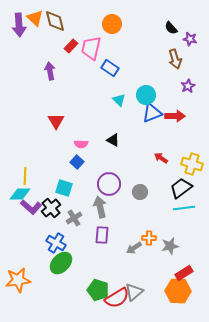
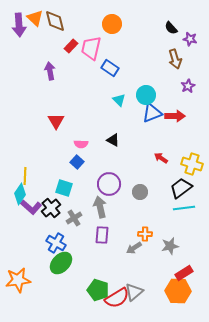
cyan diamond at (20, 194): rotated 55 degrees counterclockwise
orange cross at (149, 238): moved 4 px left, 4 px up
